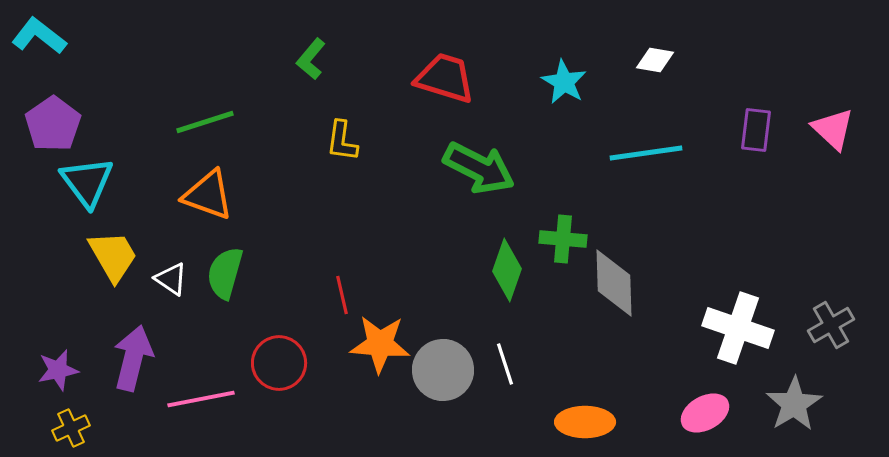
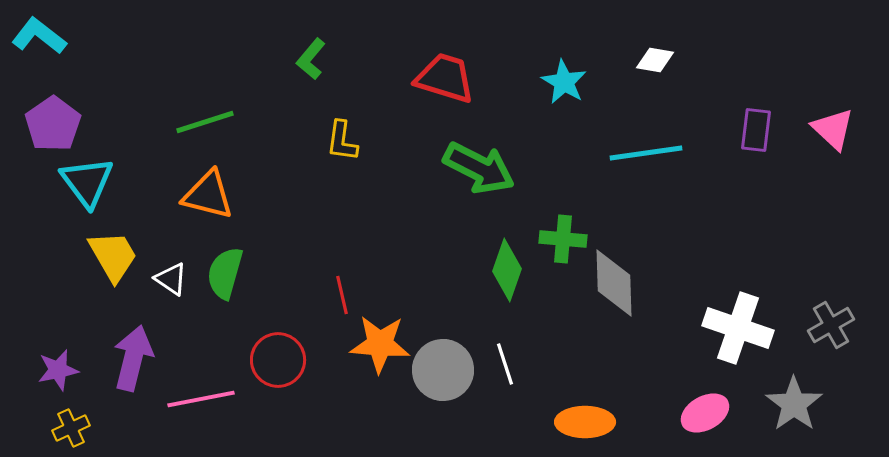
orange triangle: rotated 6 degrees counterclockwise
red circle: moved 1 px left, 3 px up
gray star: rotated 4 degrees counterclockwise
